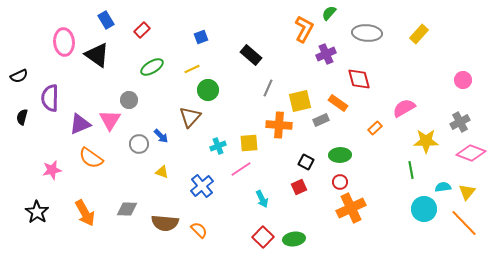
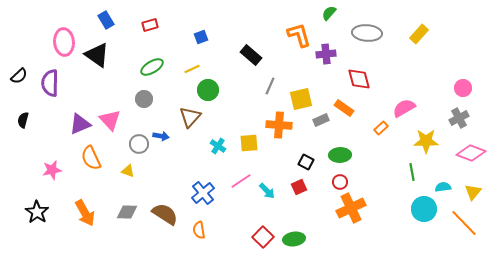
orange L-shape at (304, 29): moved 5 px left, 6 px down; rotated 44 degrees counterclockwise
red rectangle at (142, 30): moved 8 px right, 5 px up; rotated 28 degrees clockwise
purple cross at (326, 54): rotated 18 degrees clockwise
black semicircle at (19, 76): rotated 18 degrees counterclockwise
pink circle at (463, 80): moved 8 px down
gray line at (268, 88): moved 2 px right, 2 px up
purple semicircle at (50, 98): moved 15 px up
gray circle at (129, 100): moved 15 px right, 1 px up
yellow square at (300, 101): moved 1 px right, 2 px up
orange rectangle at (338, 103): moved 6 px right, 5 px down
black semicircle at (22, 117): moved 1 px right, 3 px down
pink triangle at (110, 120): rotated 15 degrees counterclockwise
gray cross at (460, 122): moved 1 px left, 4 px up
orange rectangle at (375, 128): moved 6 px right
blue arrow at (161, 136): rotated 35 degrees counterclockwise
cyan cross at (218, 146): rotated 35 degrees counterclockwise
orange semicircle at (91, 158): rotated 30 degrees clockwise
pink line at (241, 169): moved 12 px down
green line at (411, 170): moved 1 px right, 2 px down
yellow triangle at (162, 172): moved 34 px left, 1 px up
blue cross at (202, 186): moved 1 px right, 7 px down
yellow triangle at (467, 192): moved 6 px right
cyan arrow at (262, 199): moved 5 px right, 8 px up; rotated 18 degrees counterclockwise
gray diamond at (127, 209): moved 3 px down
brown semicircle at (165, 223): moved 9 px up; rotated 152 degrees counterclockwise
orange semicircle at (199, 230): rotated 144 degrees counterclockwise
